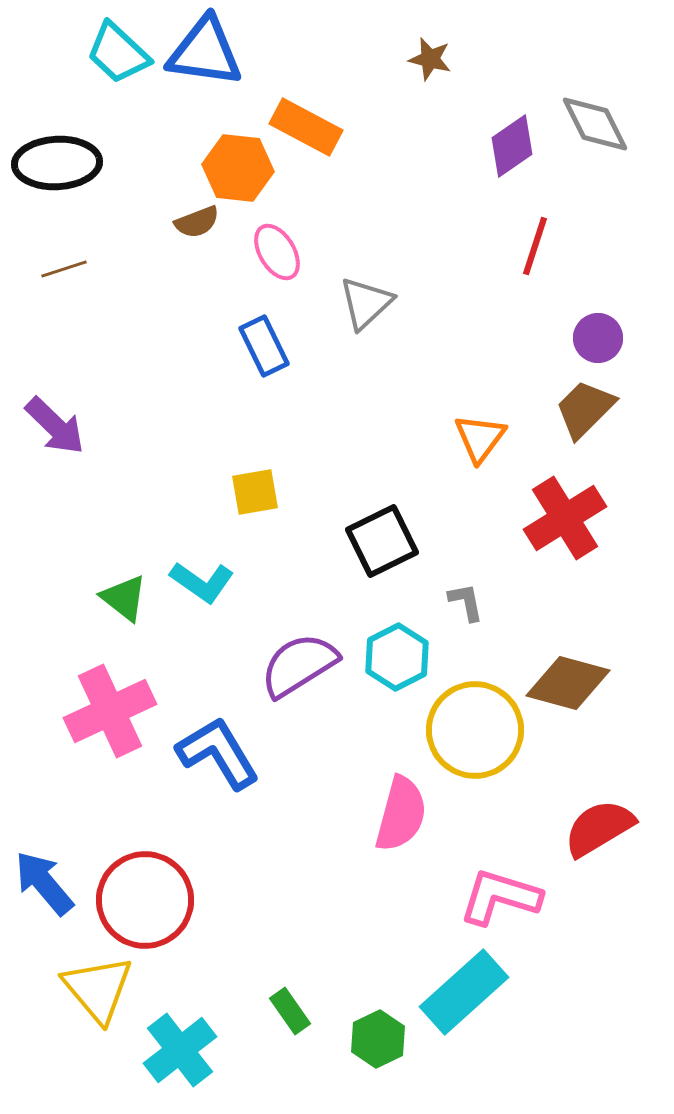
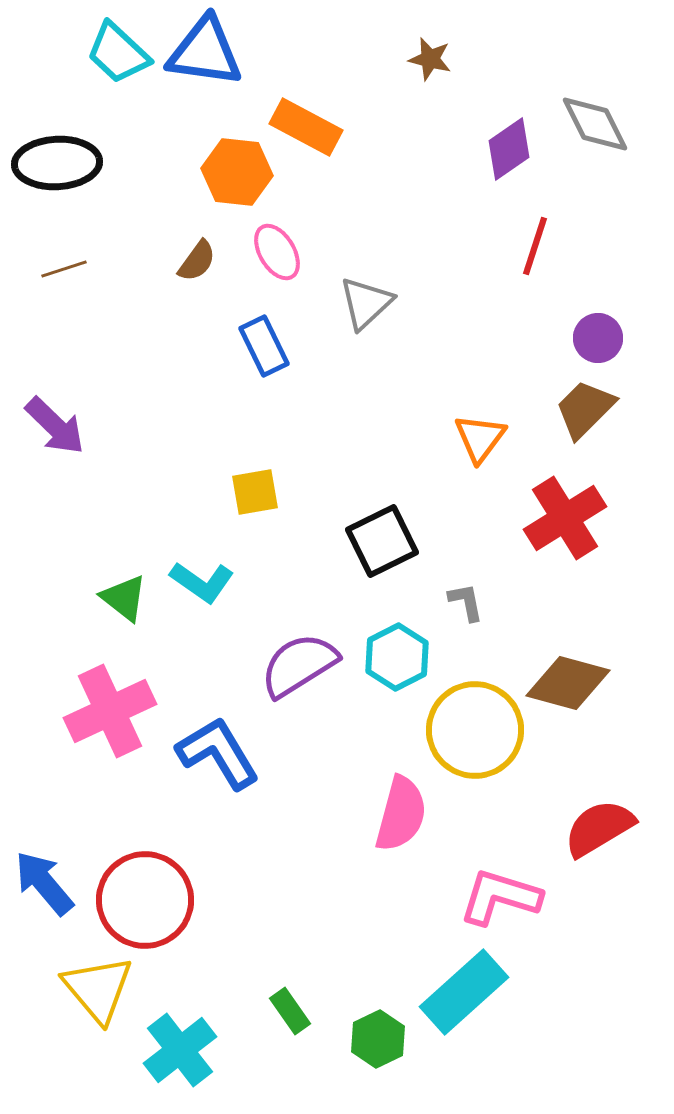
purple diamond: moved 3 px left, 3 px down
orange hexagon: moved 1 px left, 4 px down
brown semicircle: moved 39 px down; rotated 33 degrees counterclockwise
